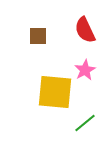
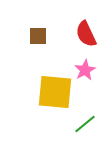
red semicircle: moved 1 px right, 4 px down
green line: moved 1 px down
